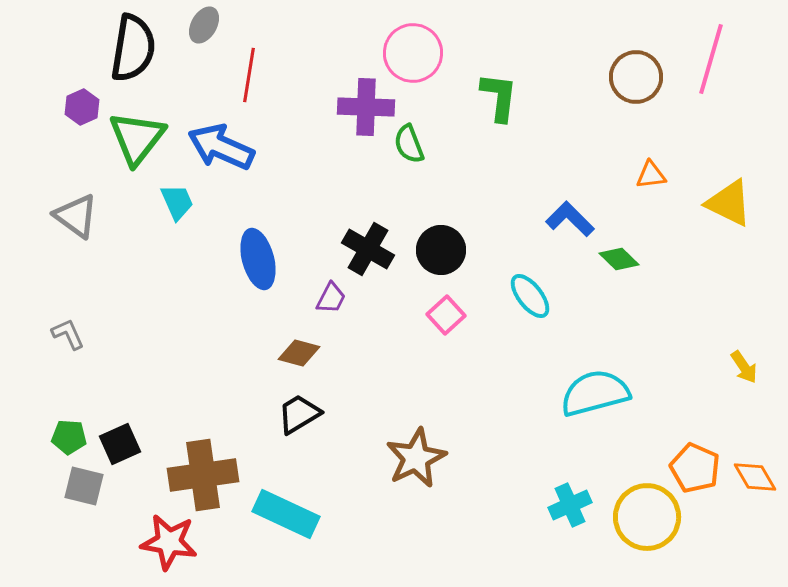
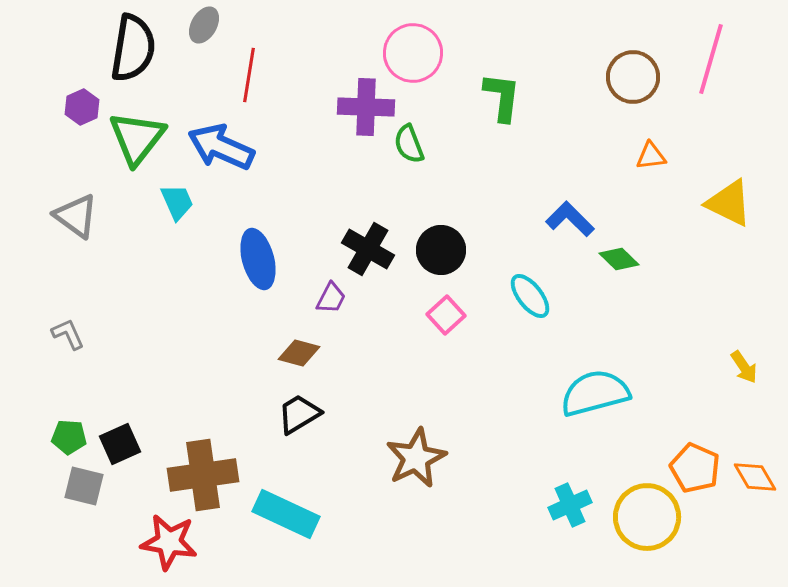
brown circle: moved 3 px left
green L-shape: moved 3 px right
orange triangle: moved 19 px up
